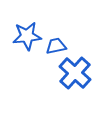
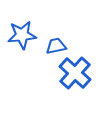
blue star: moved 5 px left, 1 px up
